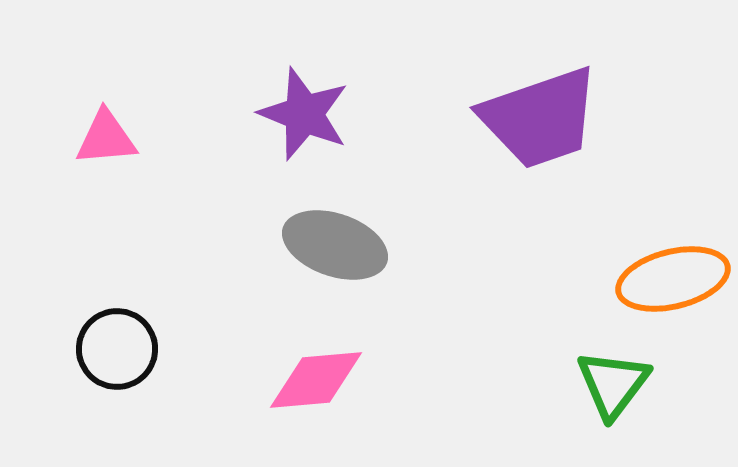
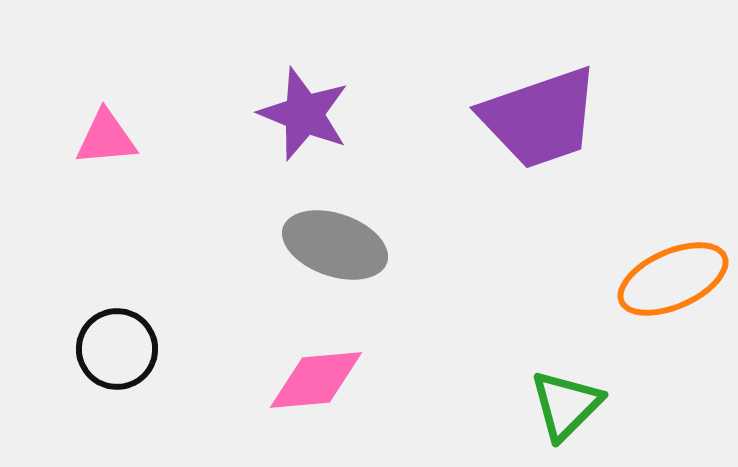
orange ellipse: rotated 10 degrees counterclockwise
green triangle: moved 47 px left, 21 px down; rotated 8 degrees clockwise
